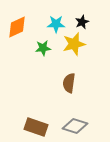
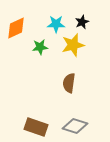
orange diamond: moved 1 px left, 1 px down
yellow star: moved 1 px left, 1 px down
green star: moved 3 px left, 1 px up
